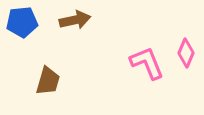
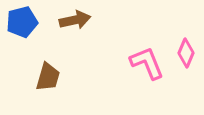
blue pentagon: rotated 8 degrees counterclockwise
brown trapezoid: moved 4 px up
